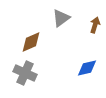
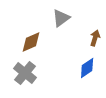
brown arrow: moved 13 px down
blue diamond: rotated 20 degrees counterclockwise
gray cross: rotated 15 degrees clockwise
